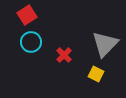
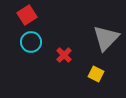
gray triangle: moved 1 px right, 6 px up
